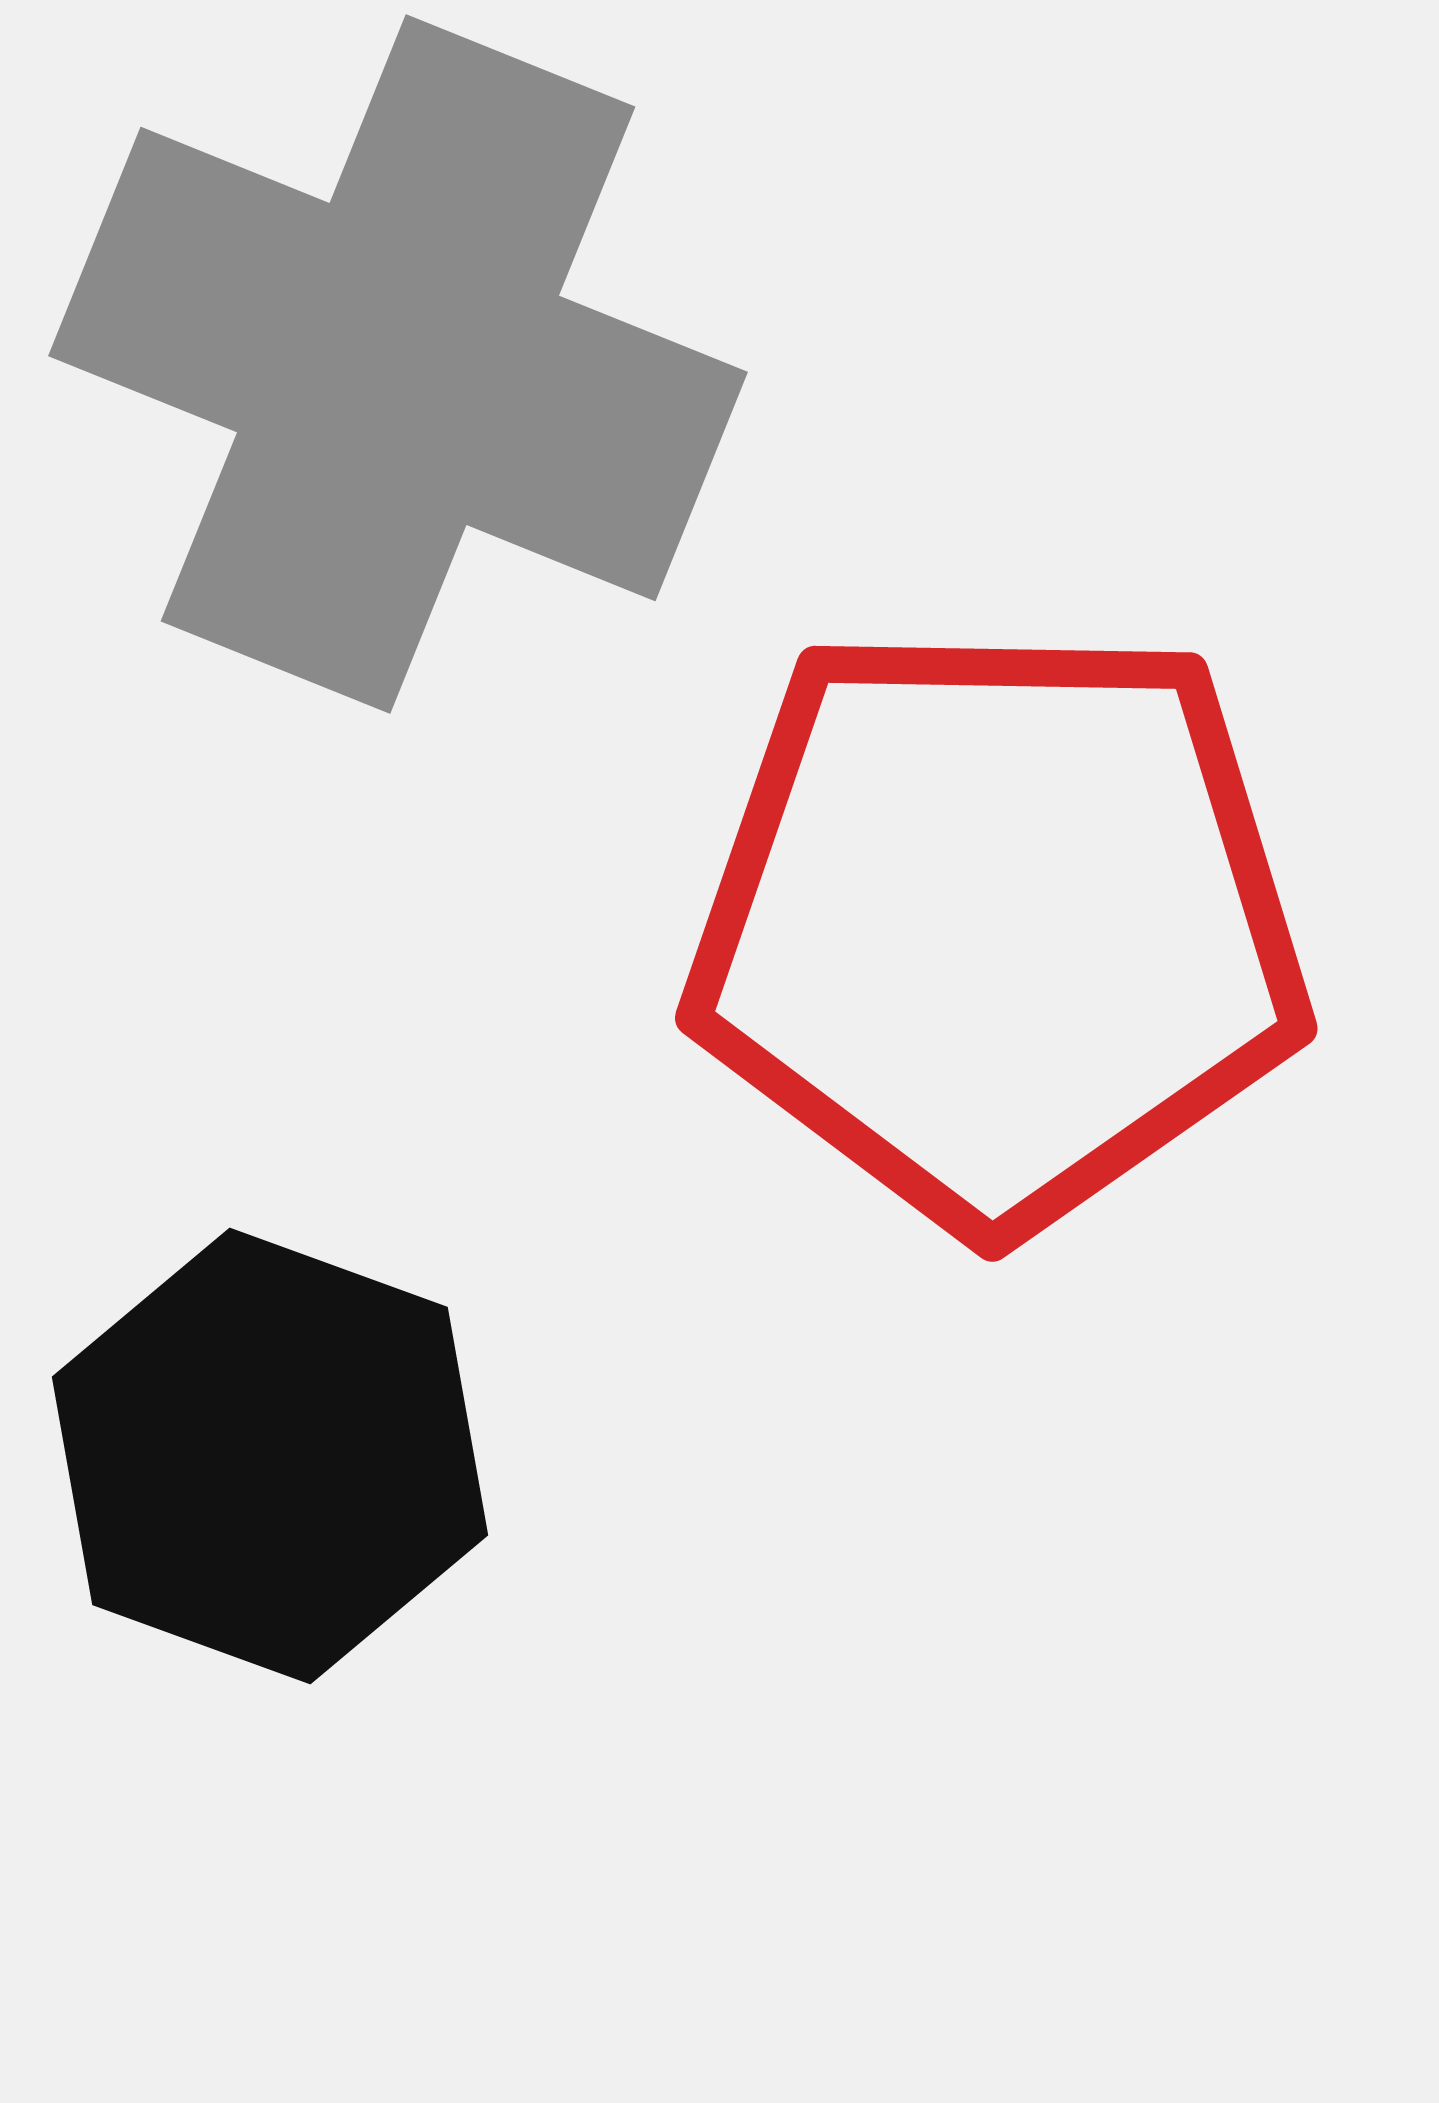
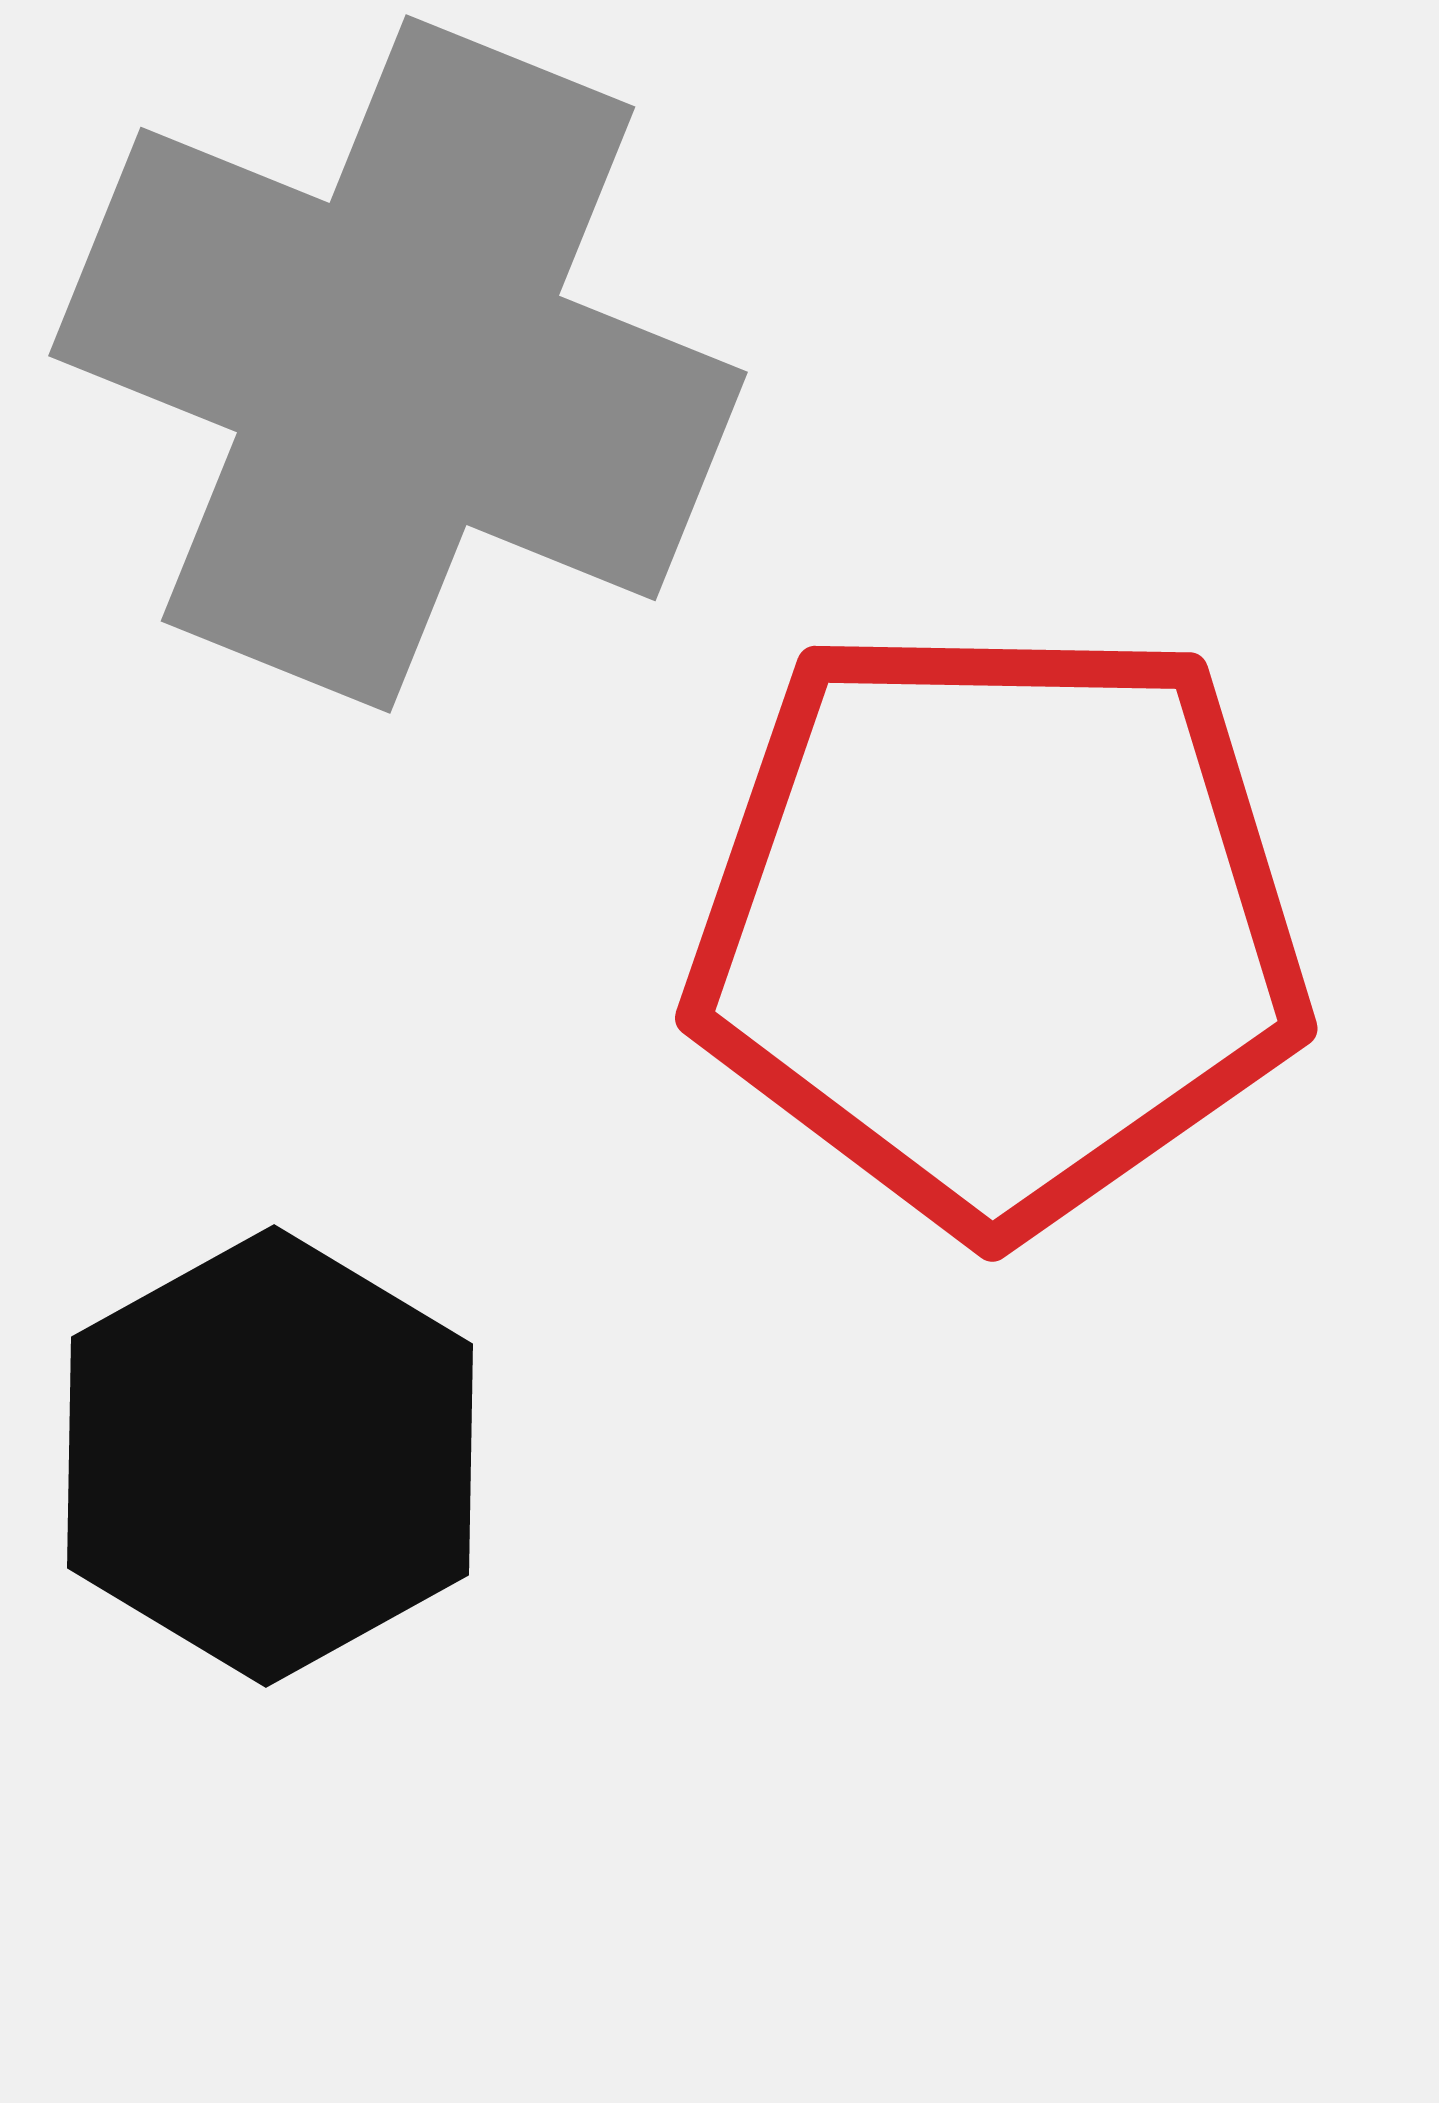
black hexagon: rotated 11 degrees clockwise
